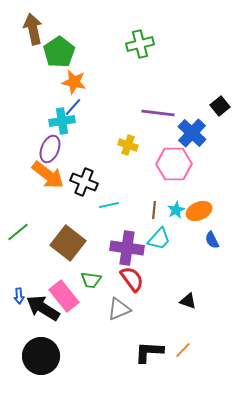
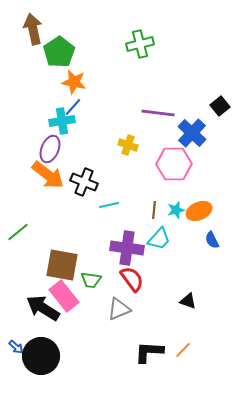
cyan star: rotated 12 degrees clockwise
brown square: moved 6 px left, 22 px down; rotated 28 degrees counterclockwise
blue arrow: moved 3 px left, 51 px down; rotated 42 degrees counterclockwise
